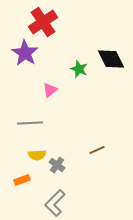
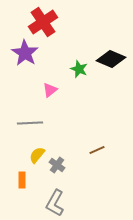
black diamond: rotated 40 degrees counterclockwise
yellow semicircle: rotated 132 degrees clockwise
orange rectangle: rotated 70 degrees counterclockwise
gray L-shape: rotated 16 degrees counterclockwise
